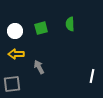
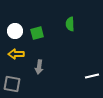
green square: moved 4 px left, 5 px down
gray arrow: rotated 144 degrees counterclockwise
white line: rotated 64 degrees clockwise
gray square: rotated 18 degrees clockwise
